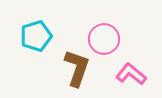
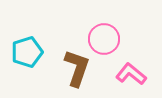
cyan pentagon: moved 9 px left, 16 px down
